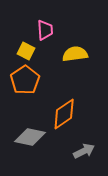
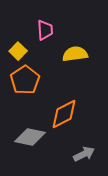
yellow square: moved 8 px left; rotated 18 degrees clockwise
orange diamond: rotated 8 degrees clockwise
gray arrow: moved 3 px down
